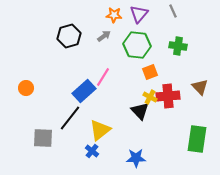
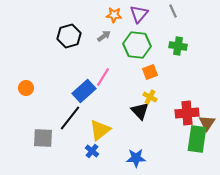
brown triangle: moved 7 px right, 36 px down; rotated 18 degrees clockwise
red cross: moved 19 px right, 17 px down
